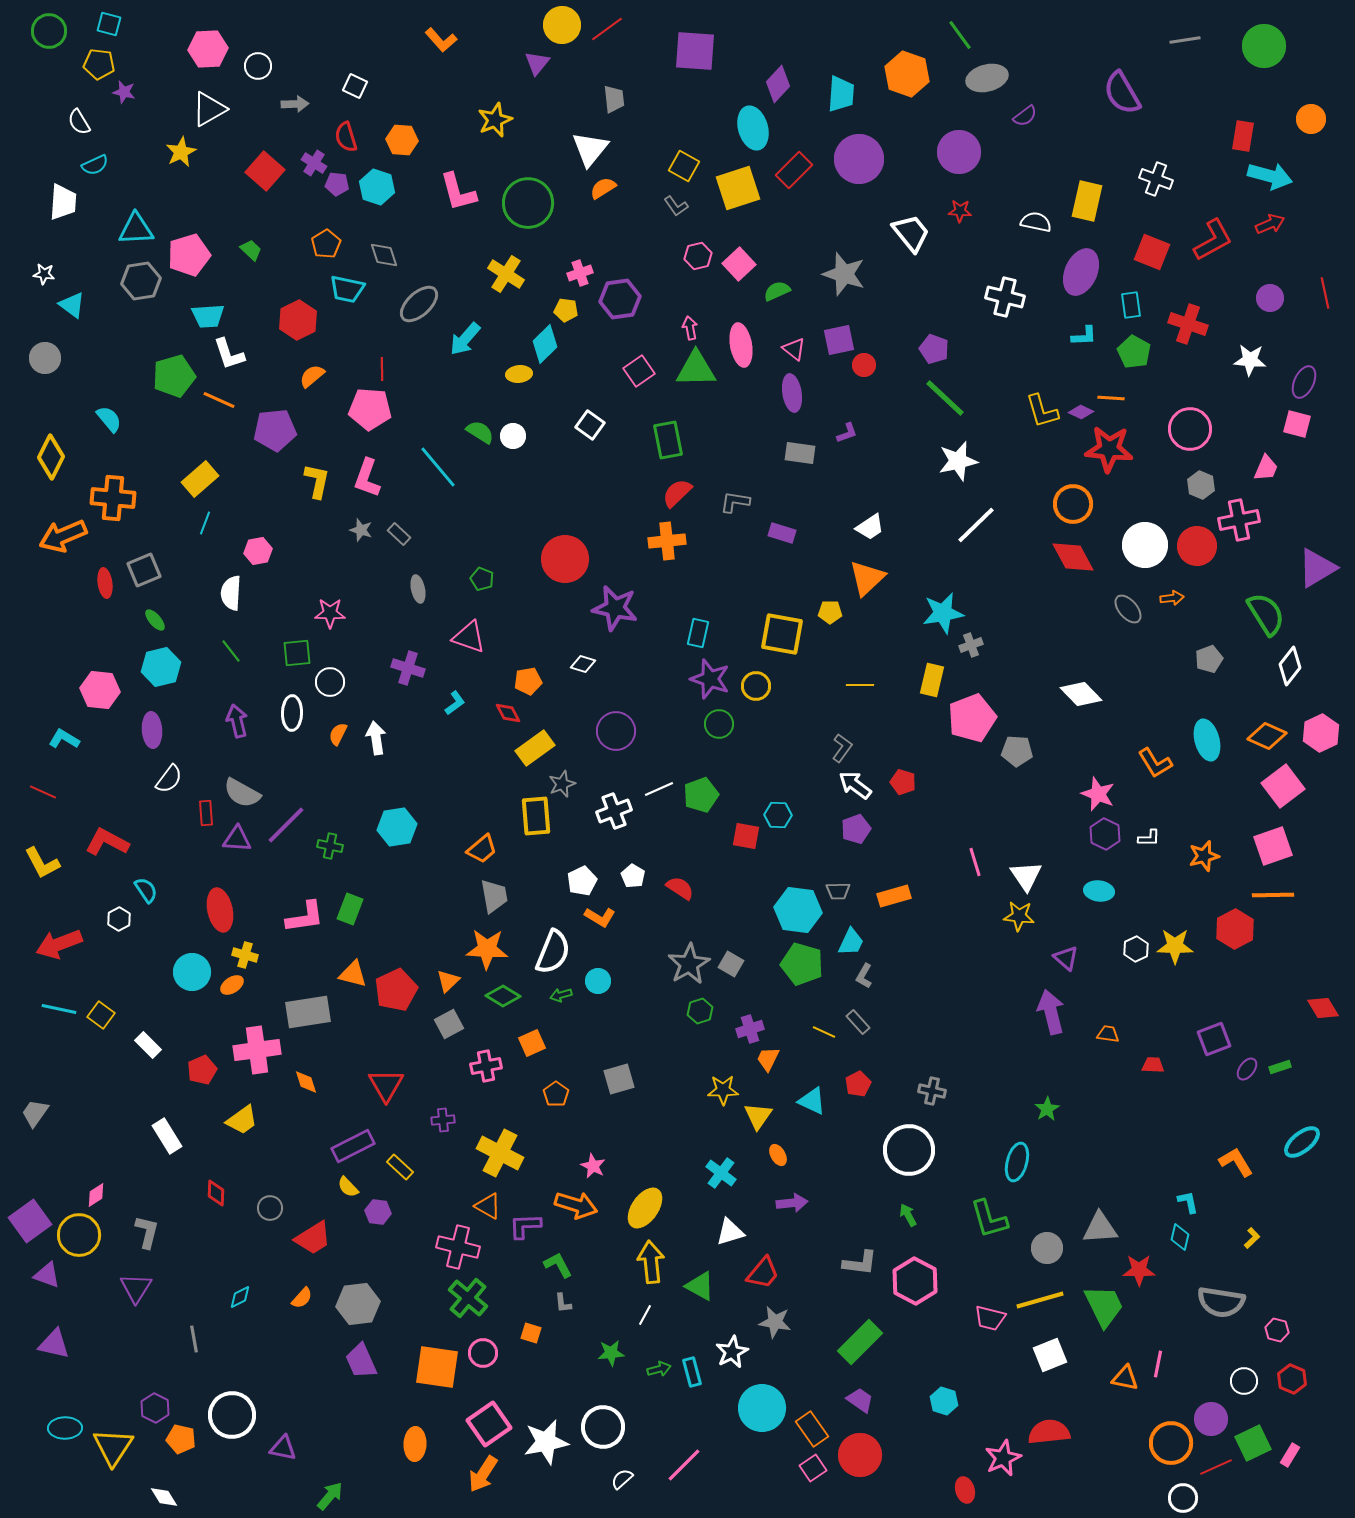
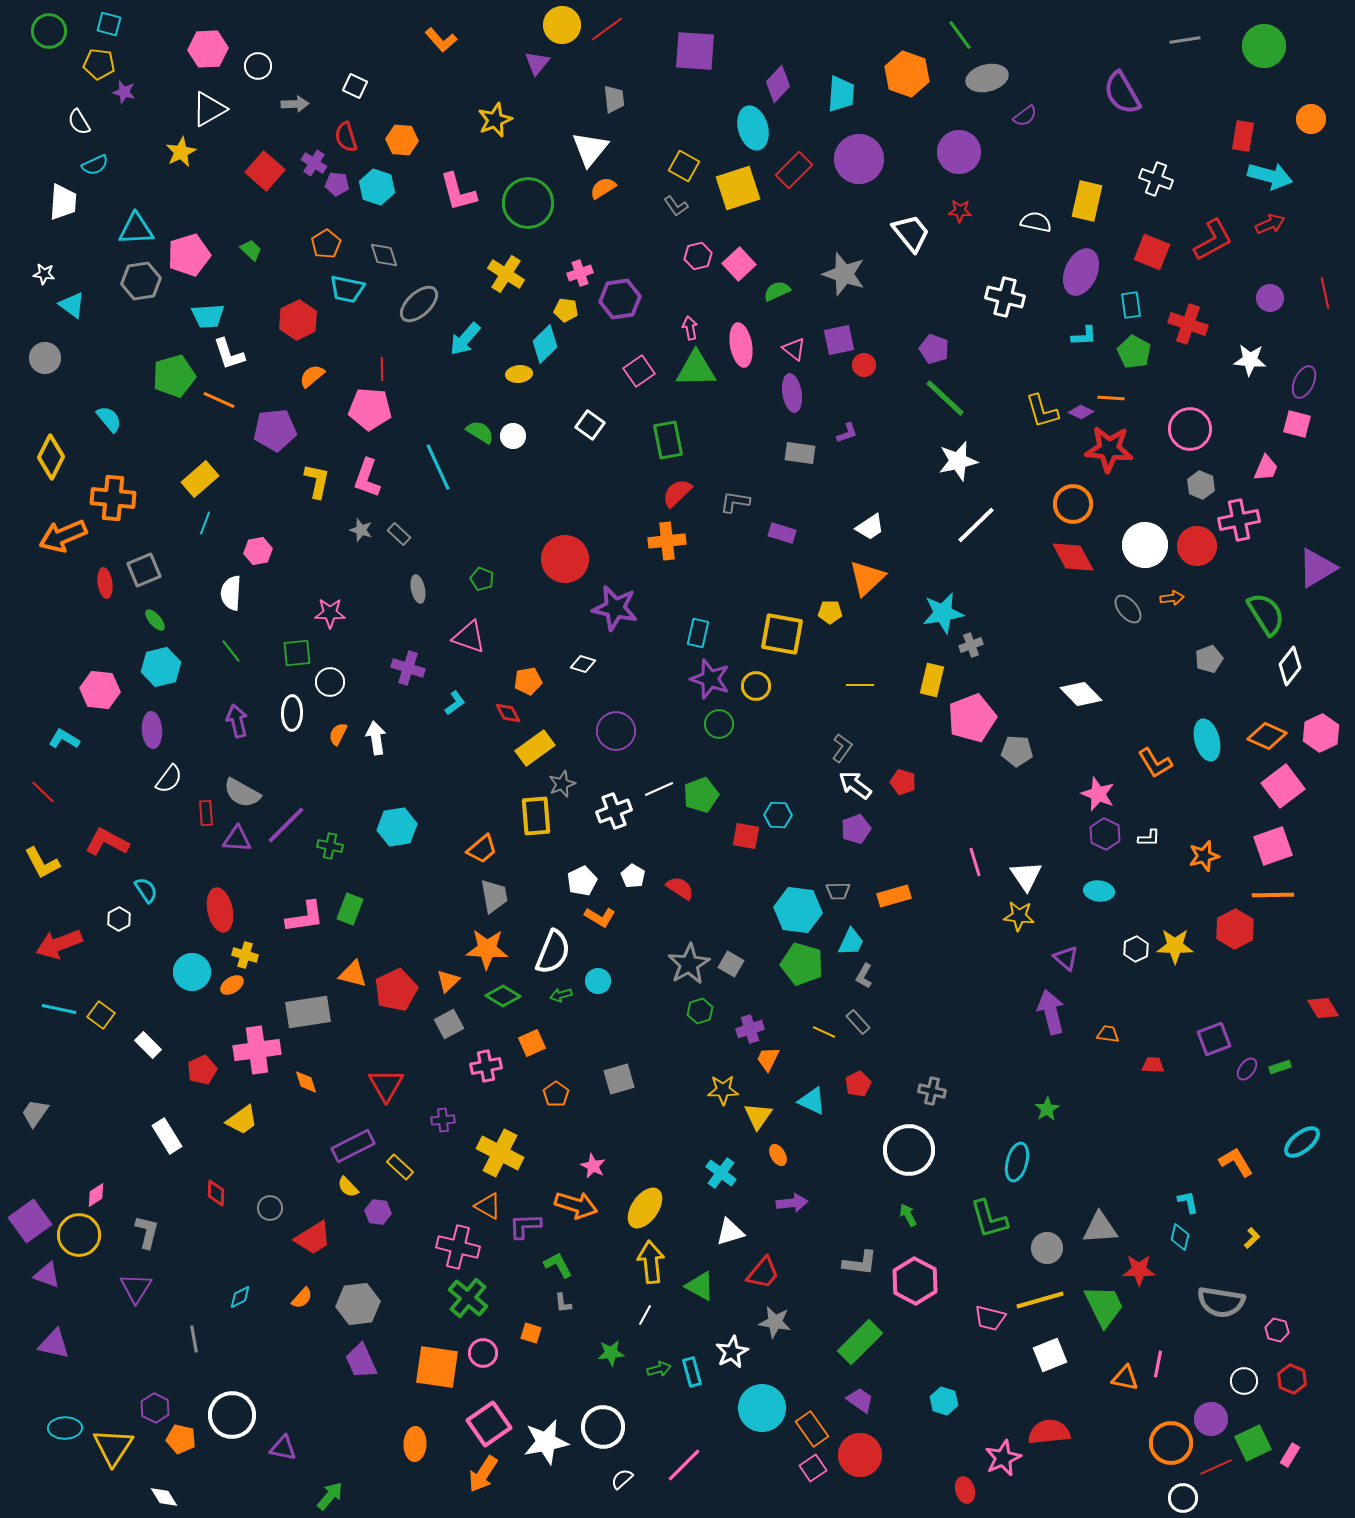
cyan line at (438, 467): rotated 15 degrees clockwise
red line at (43, 792): rotated 20 degrees clockwise
